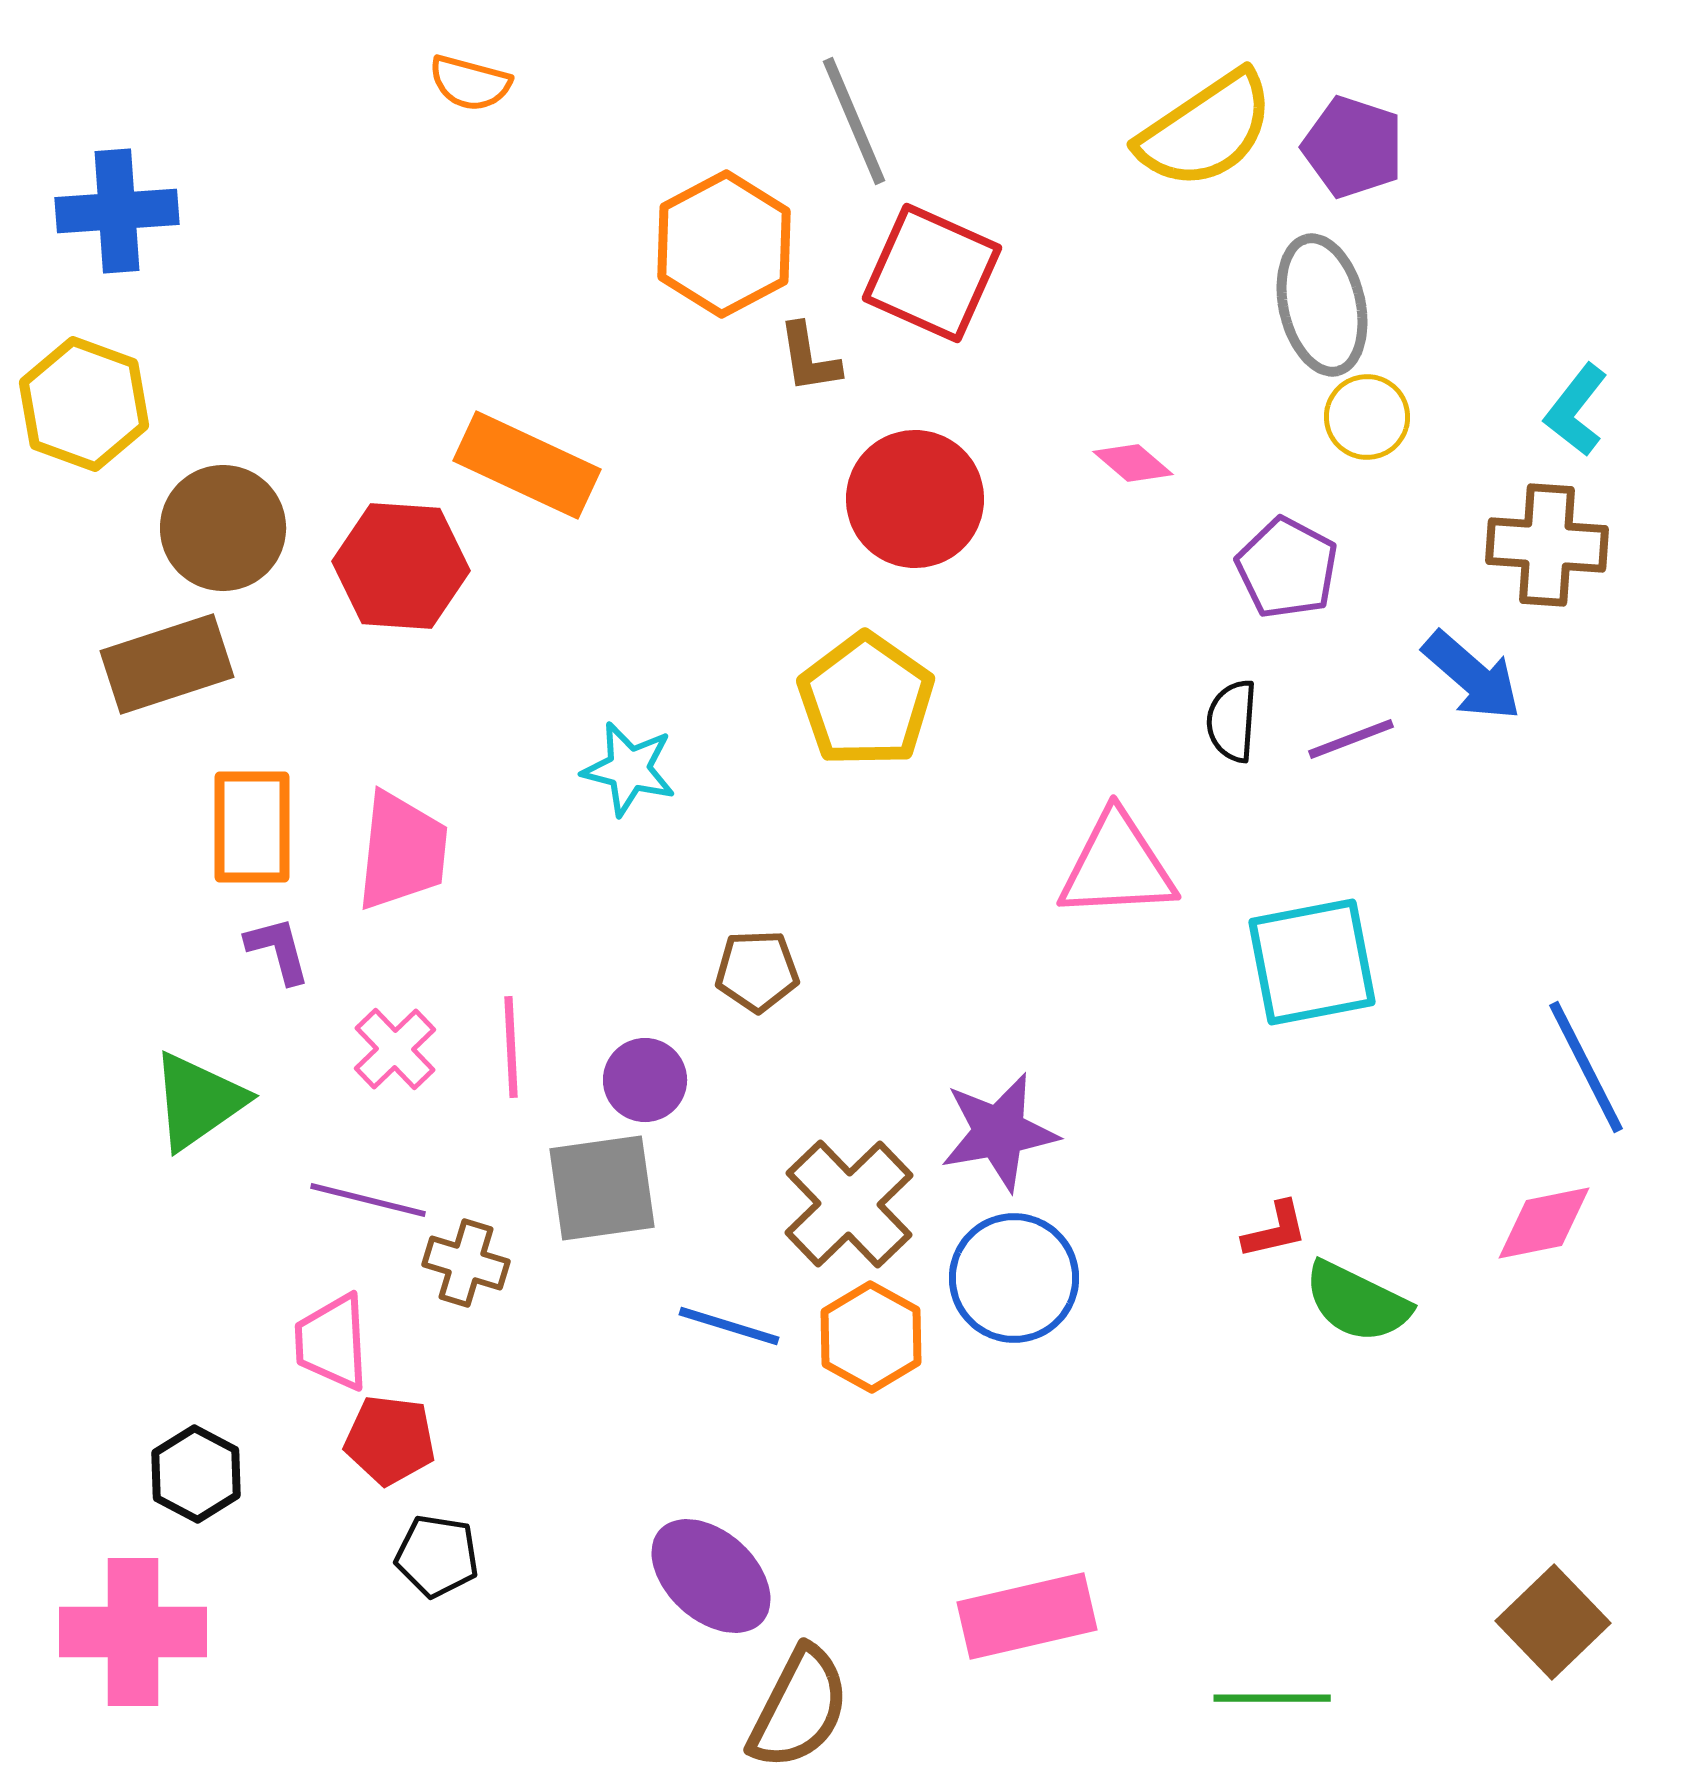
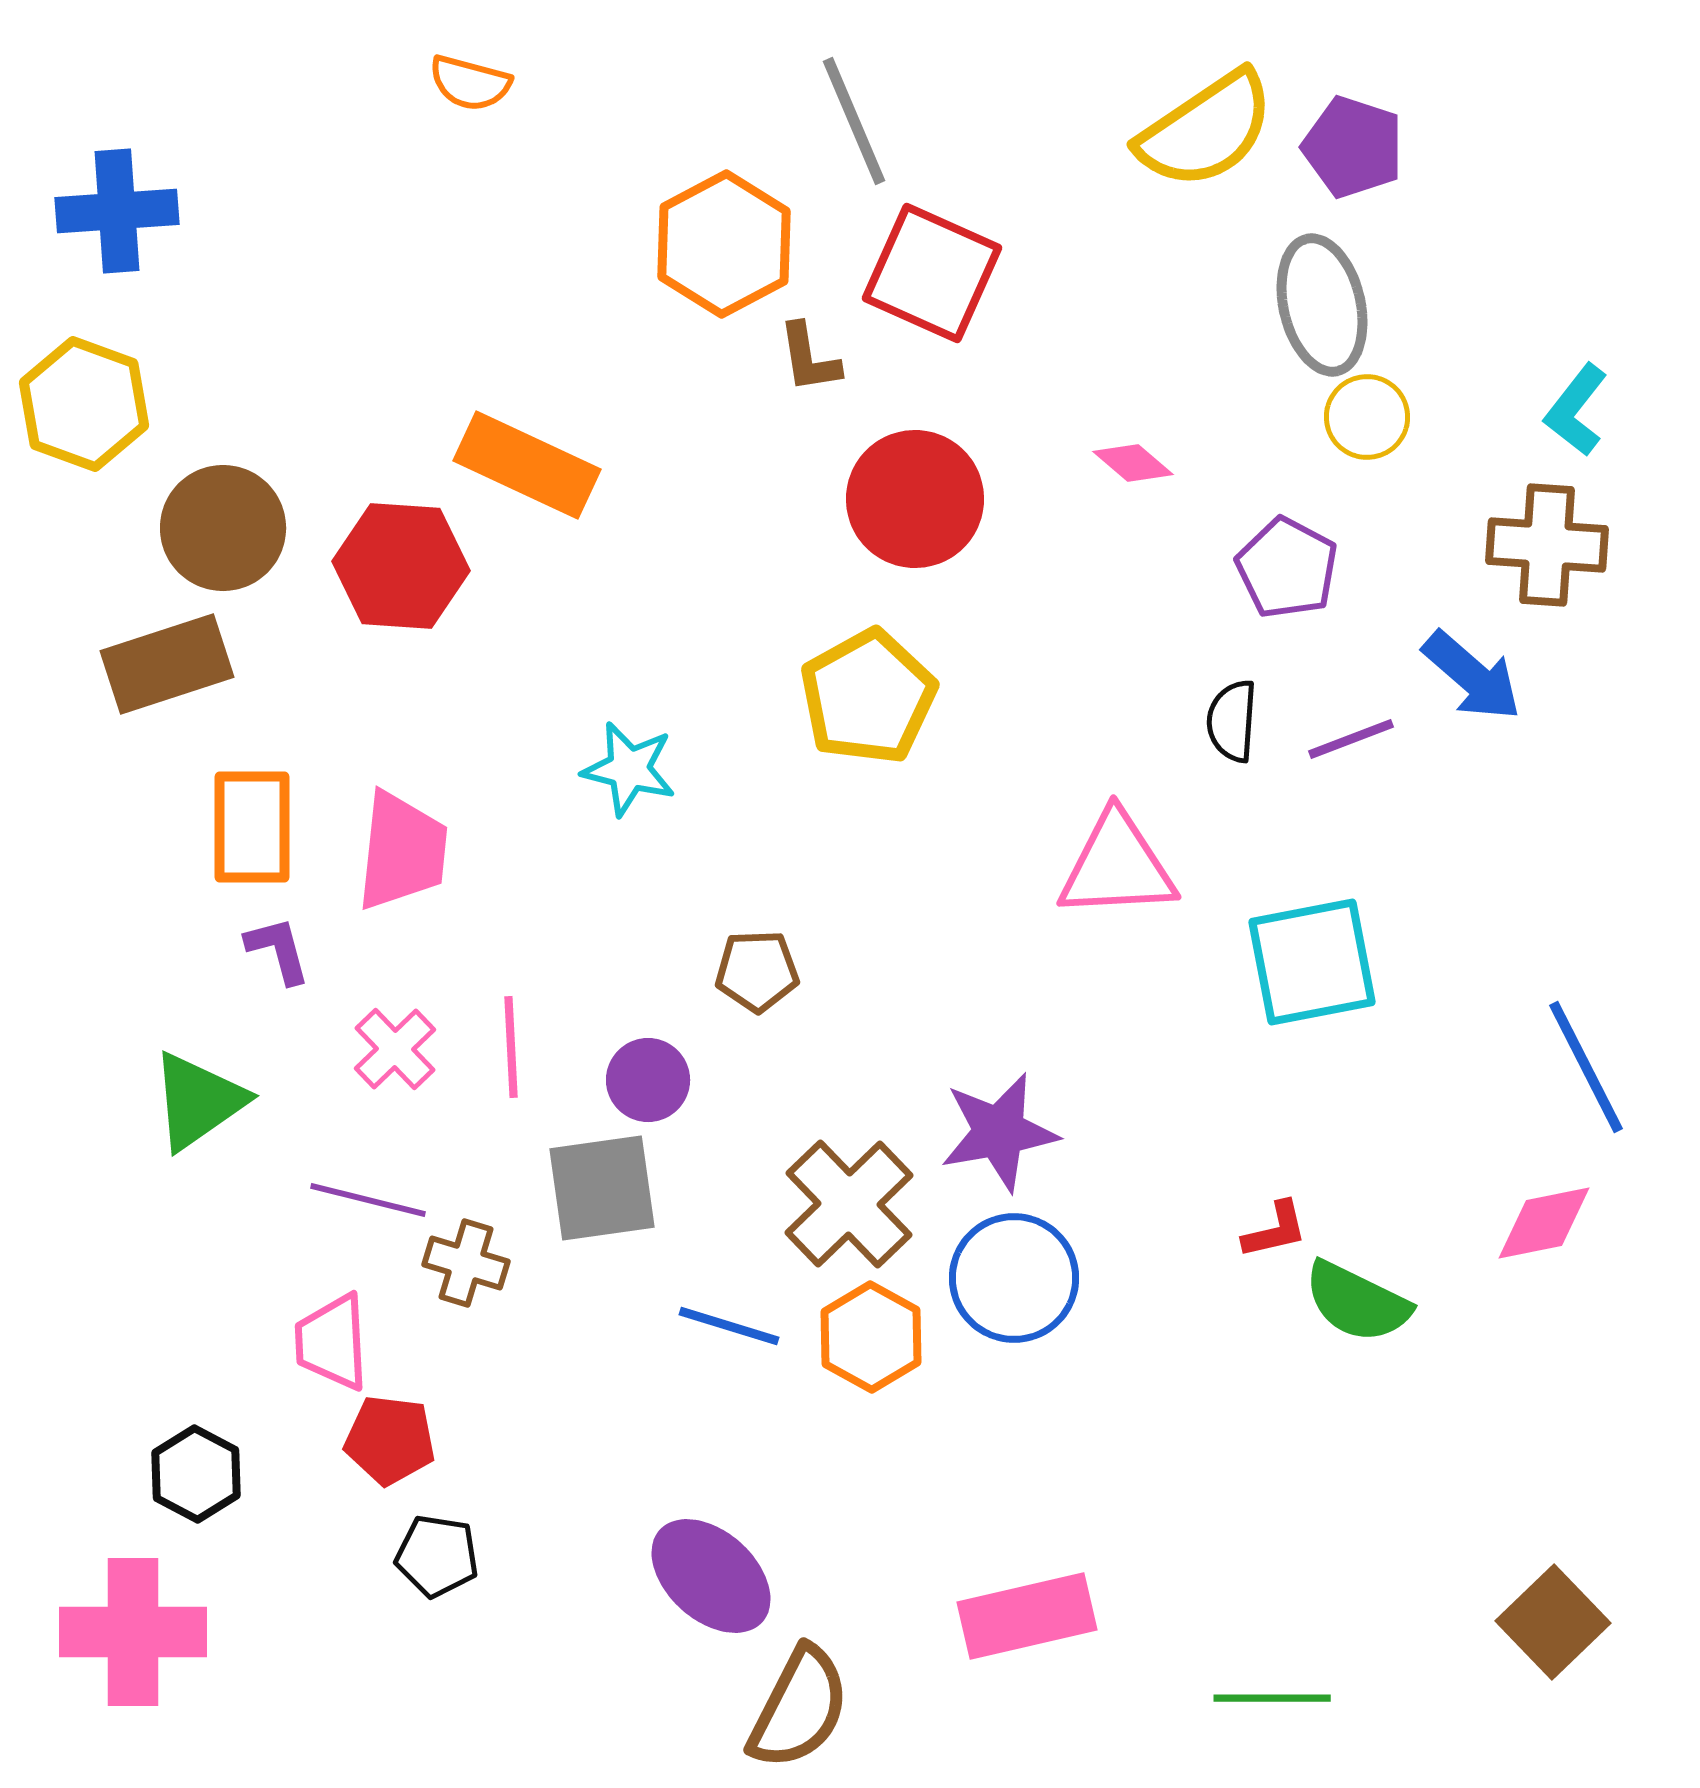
yellow pentagon at (866, 700): moved 2 px right, 3 px up; rotated 8 degrees clockwise
purple circle at (645, 1080): moved 3 px right
